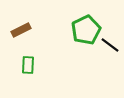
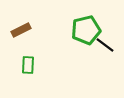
green pentagon: rotated 12 degrees clockwise
black line: moved 5 px left
